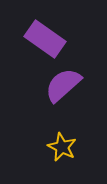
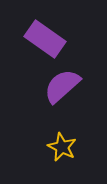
purple semicircle: moved 1 px left, 1 px down
